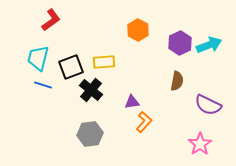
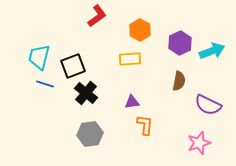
red L-shape: moved 46 px right, 4 px up
orange hexagon: moved 2 px right
cyan arrow: moved 3 px right, 6 px down
cyan trapezoid: moved 1 px right, 1 px up
yellow rectangle: moved 26 px right, 3 px up
black square: moved 2 px right, 1 px up
brown semicircle: moved 2 px right
blue line: moved 2 px right, 1 px up
black cross: moved 5 px left, 3 px down
orange L-shape: moved 1 px right, 3 px down; rotated 35 degrees counterclockwise
pink star: moved 1 px left, 1 px up; rotated 15 degrees clockwise
